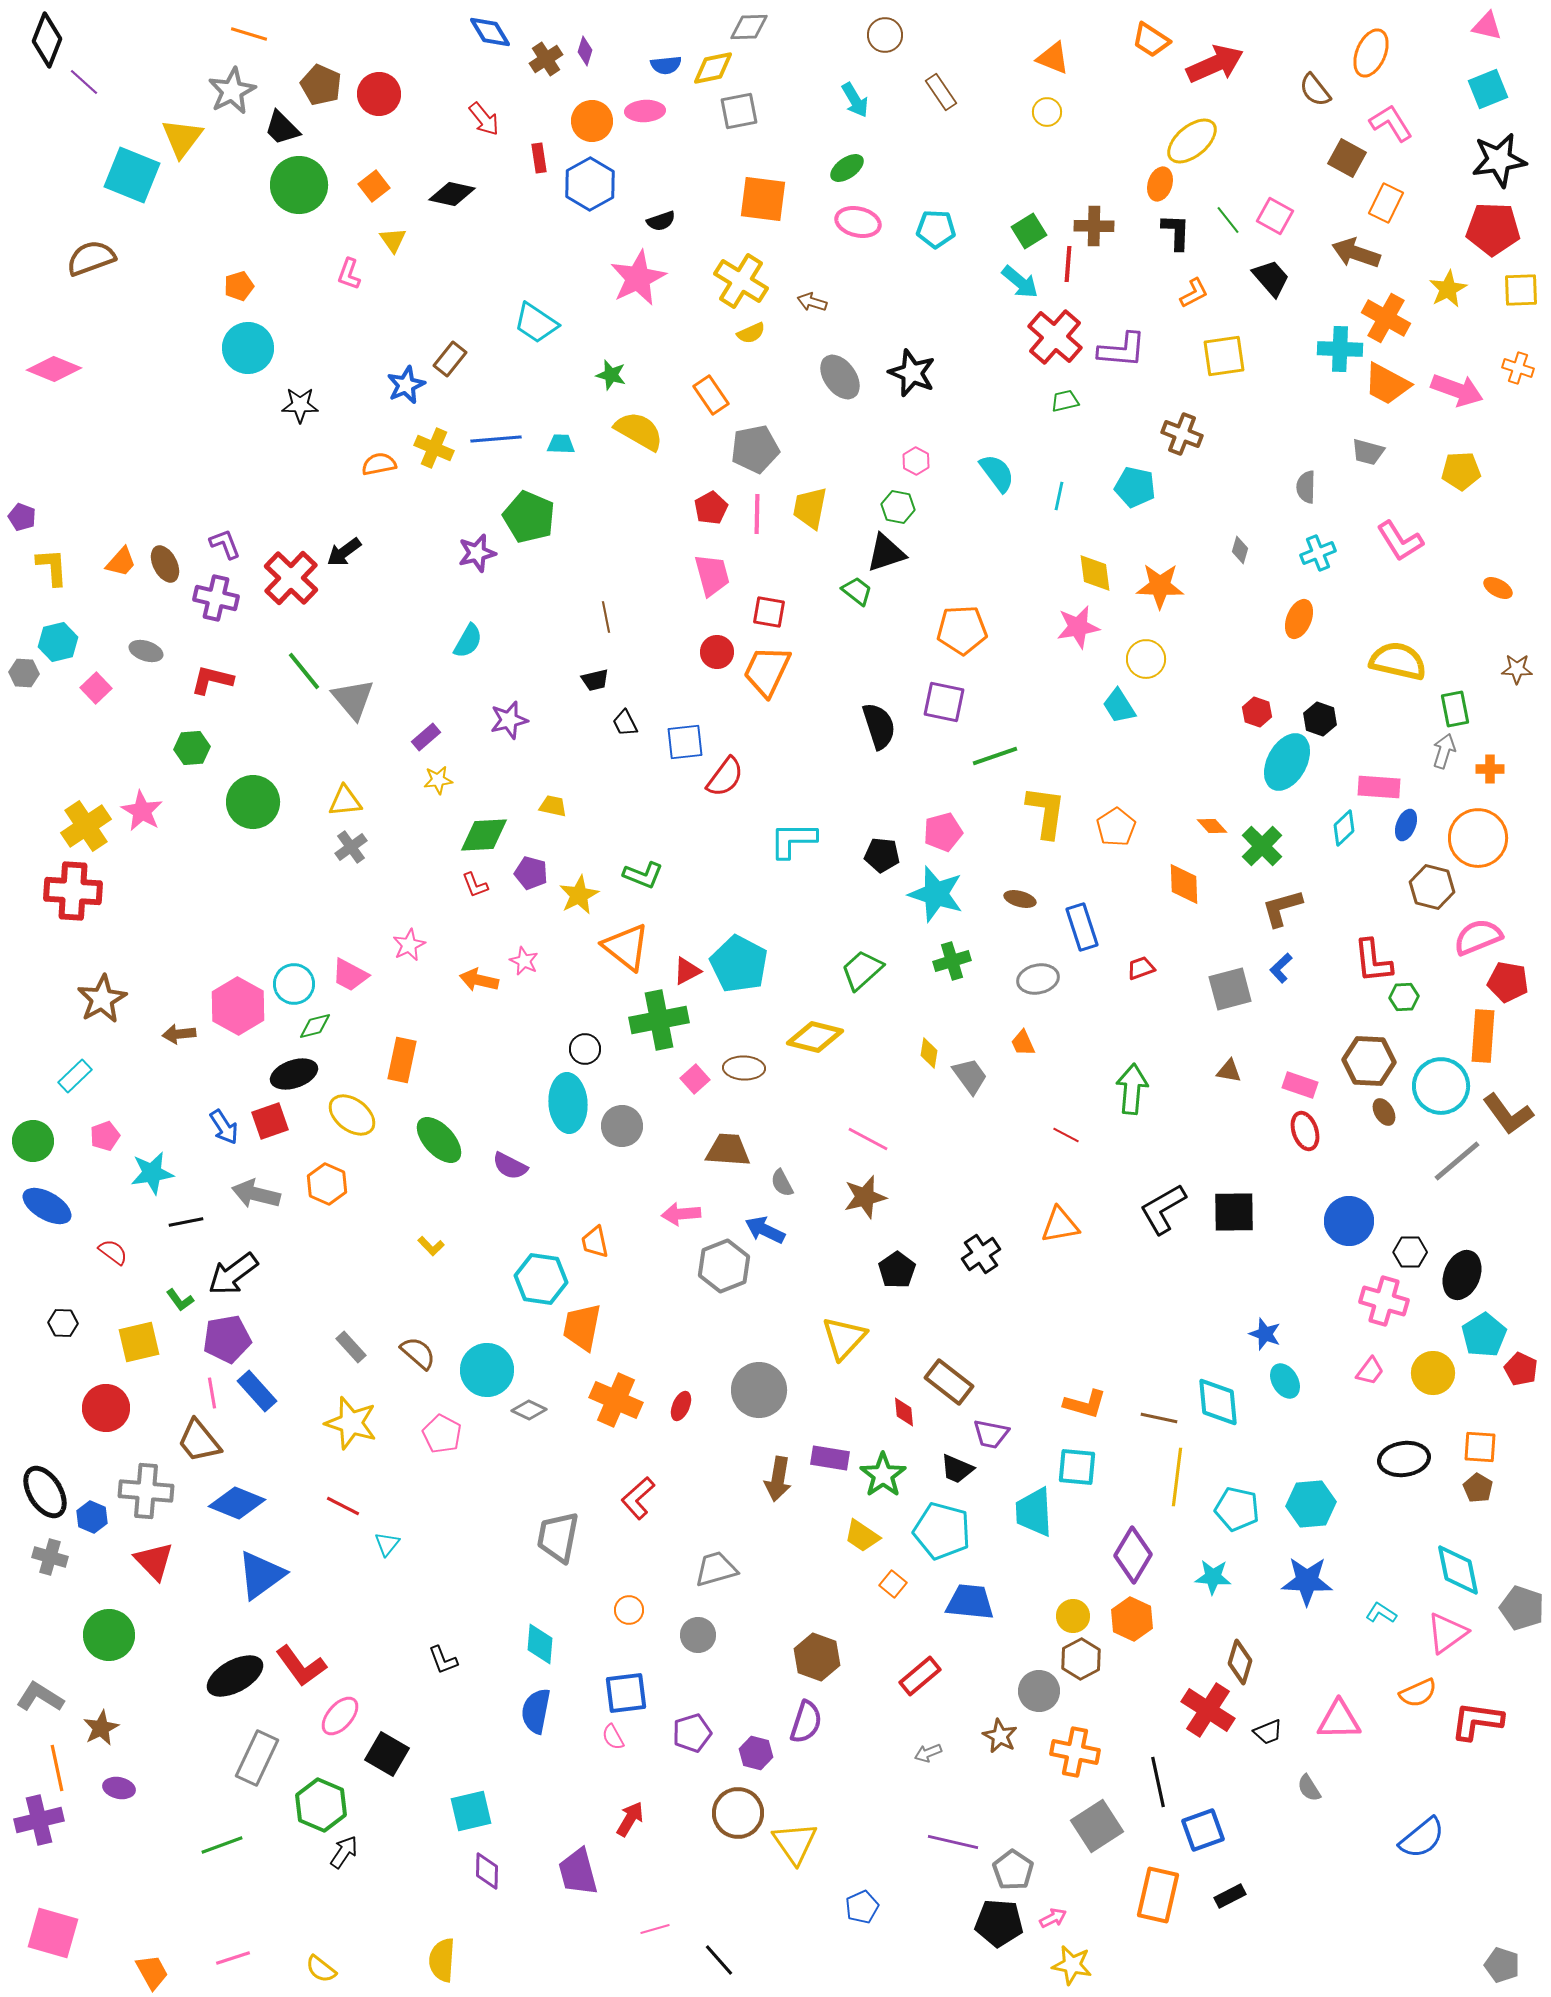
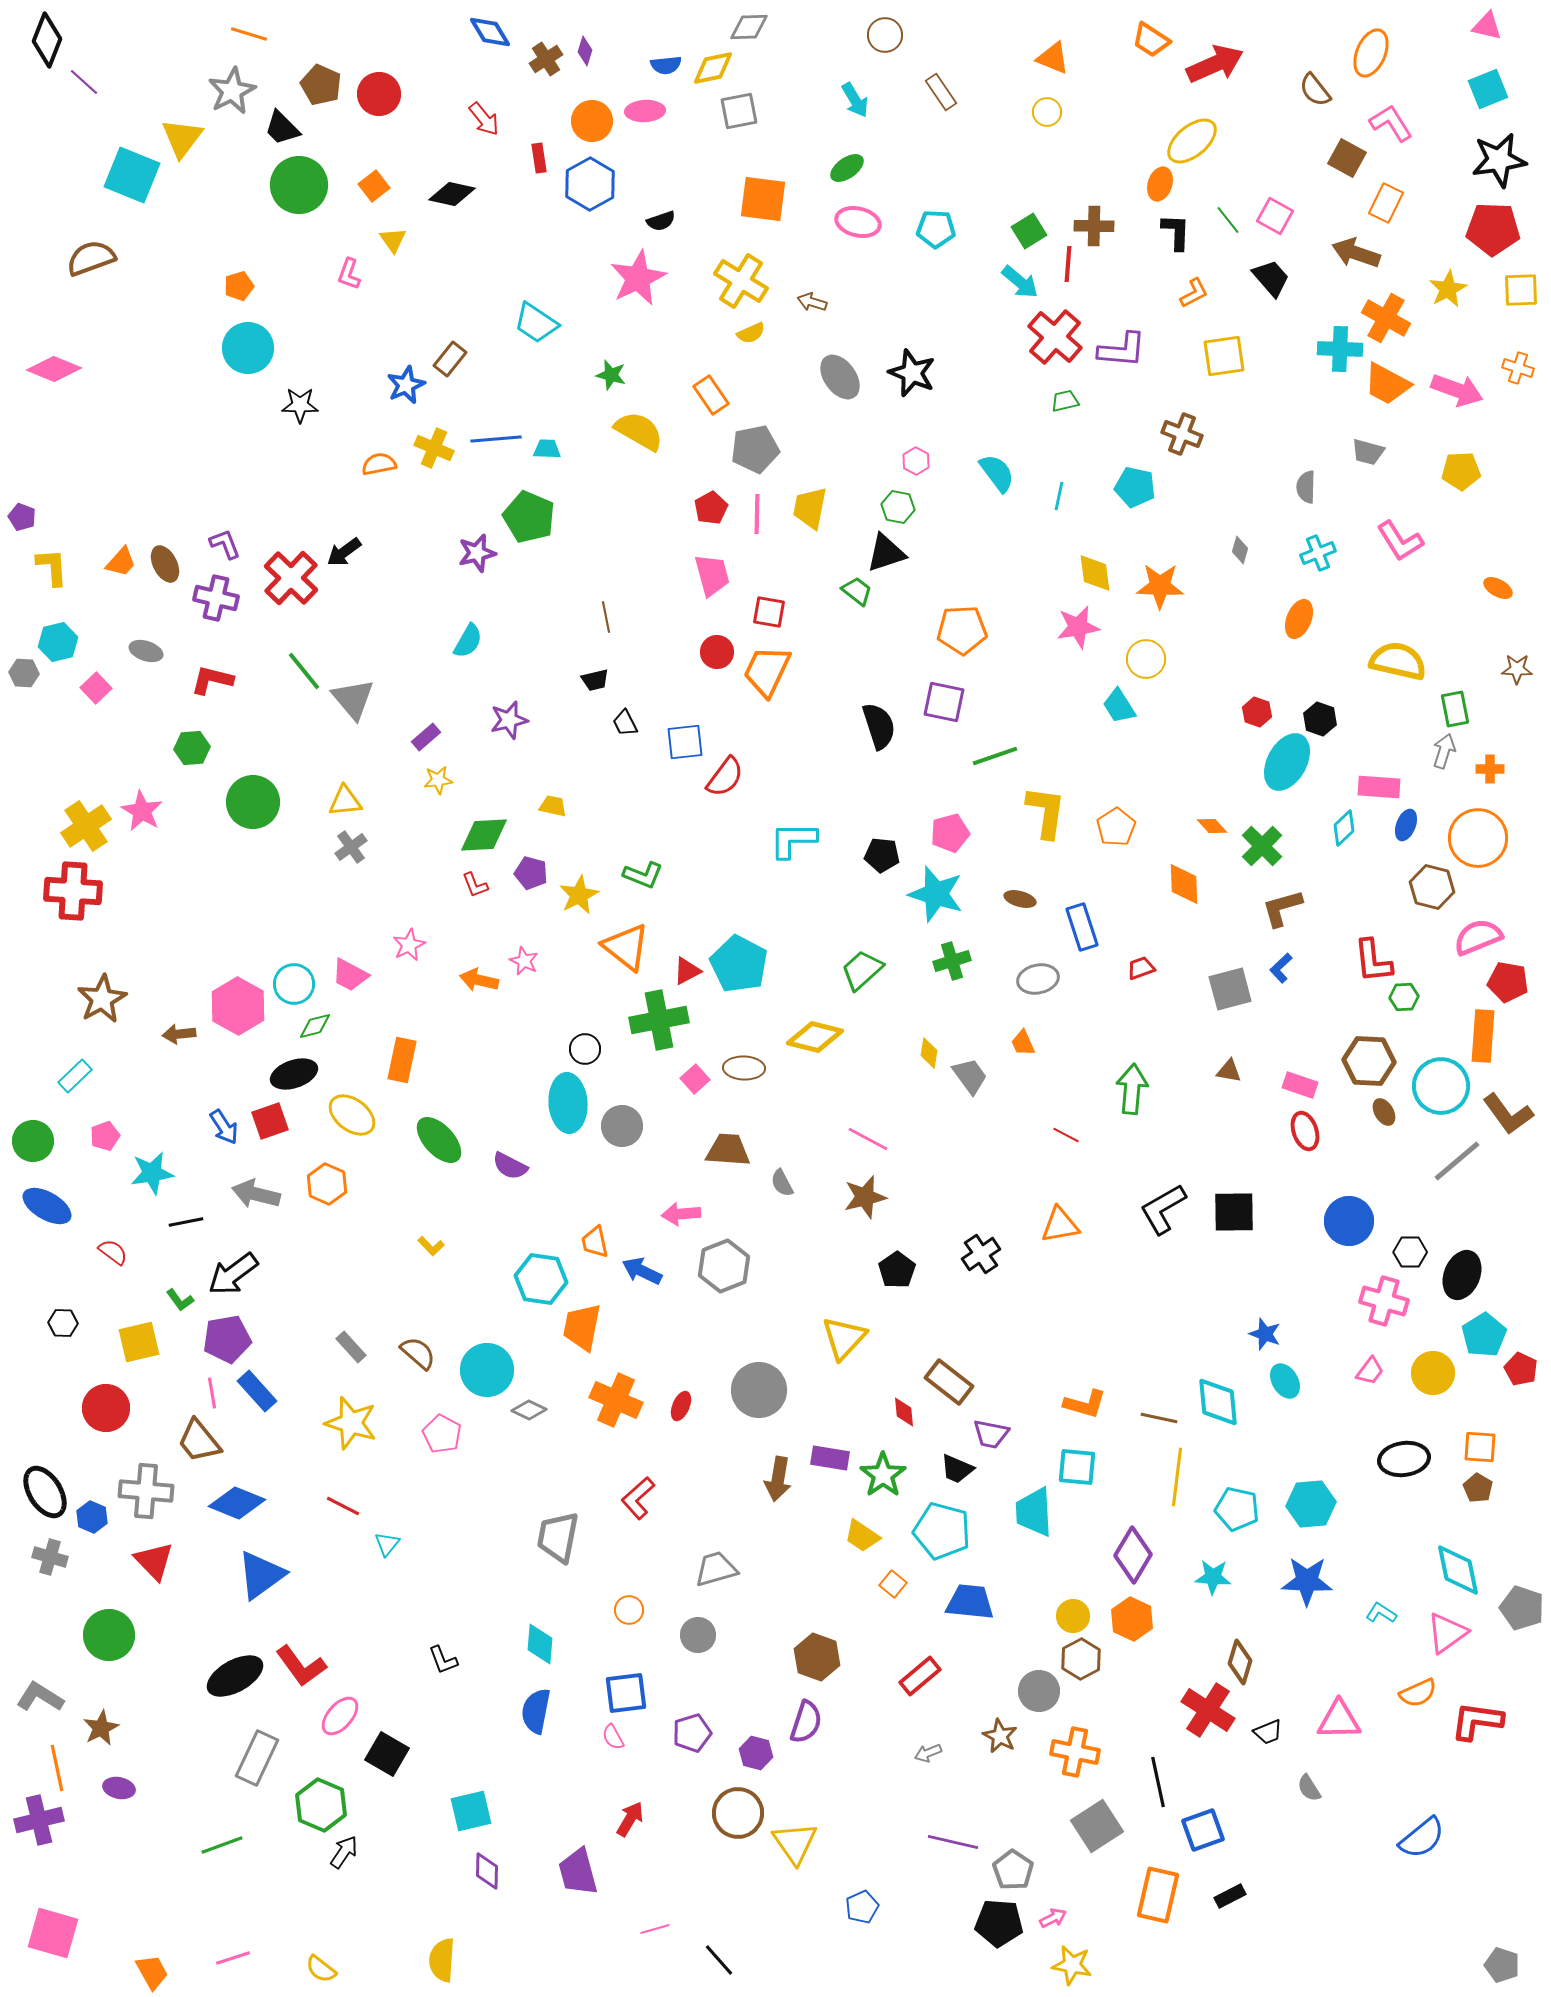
cyan trapezoid at (561, 444): moved 14 px left, 5 px down
pink pentagon at (943, 832): moved 7 px right, 1 px down
blue arrow at (765, 1230): moved 123 px left, 41 px down
